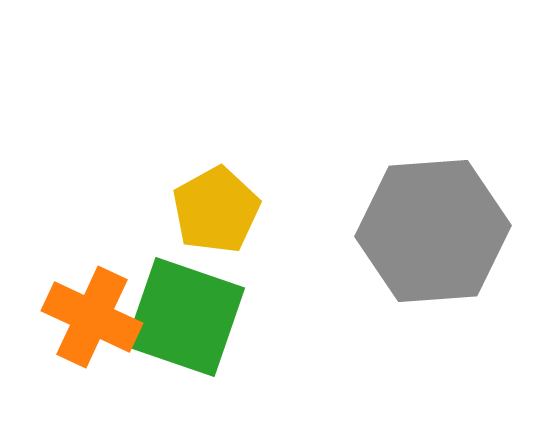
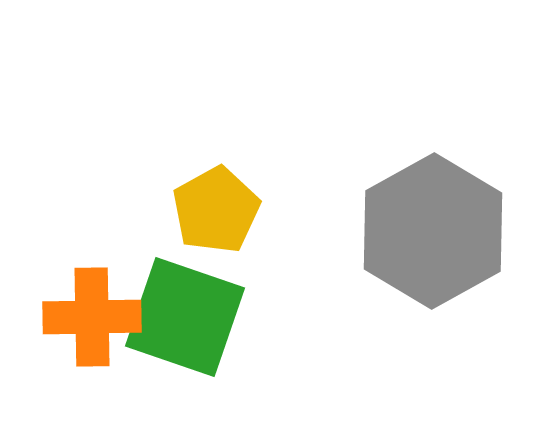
gray hexagon: rotated 25 degrees counterclockwise
orange cross: rotated 26 degrees counterclockwise
